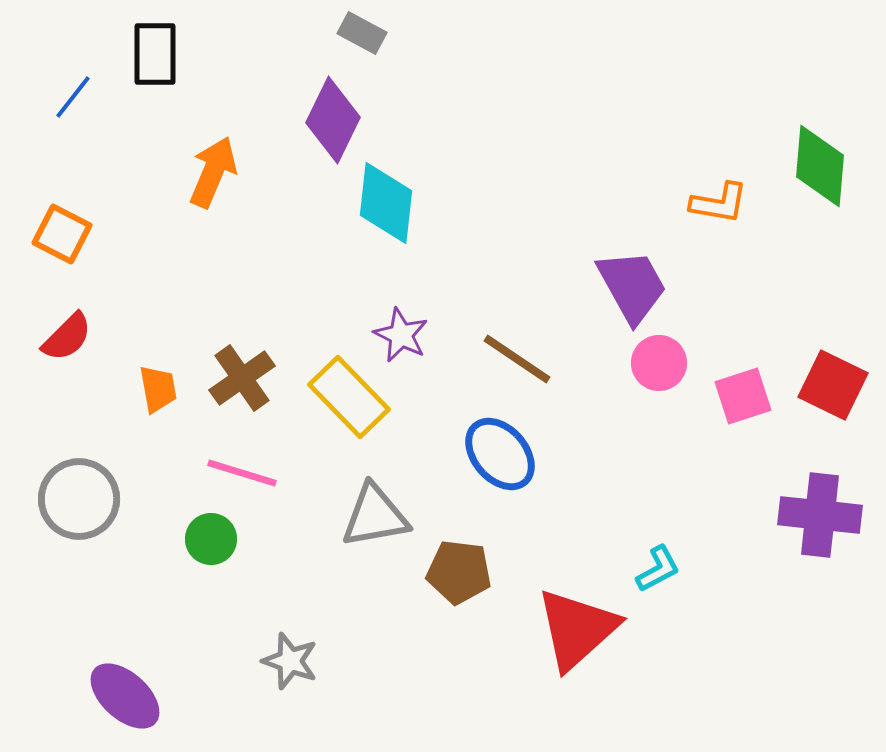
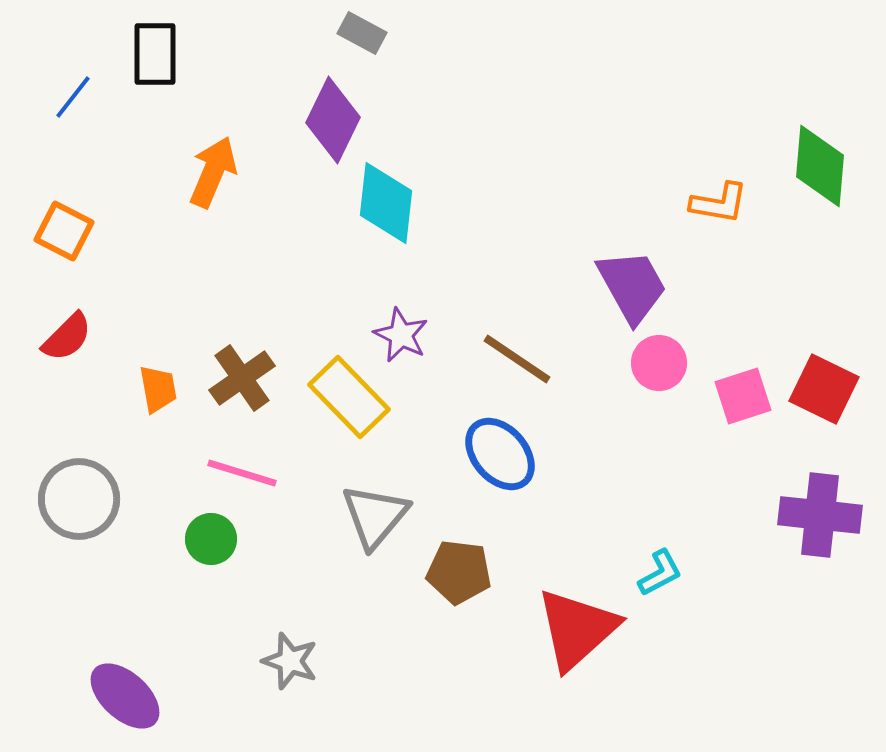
orange square: moved 2 px right, 3 px up
red square: moved 9 px left, 4 px down
gray triangle: rotated 40 degrees counterclockwise
cyan L-shape: moved 2 px right, 4 px down
